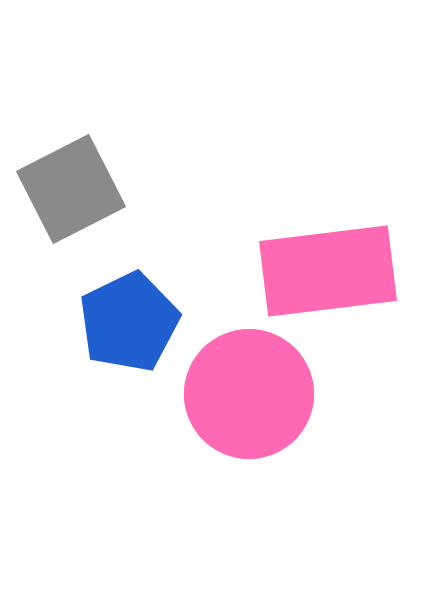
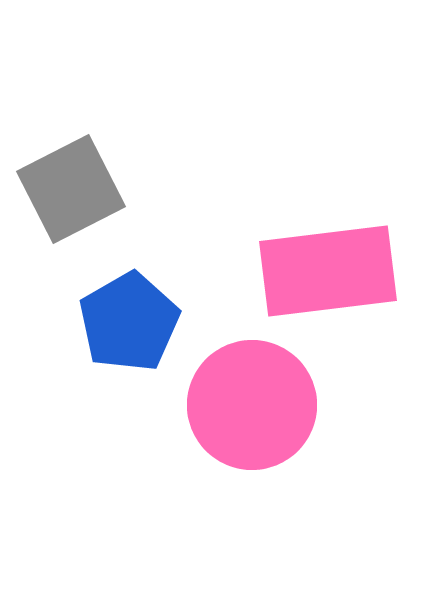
blue pentagon: rotated 4 degrees counterclockwise
pink circle: moved 3 px right, 11 px down
